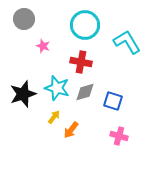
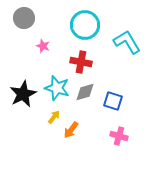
gray circle: moved 1 px up
black star: rotated 8 degrees counterclockwise
